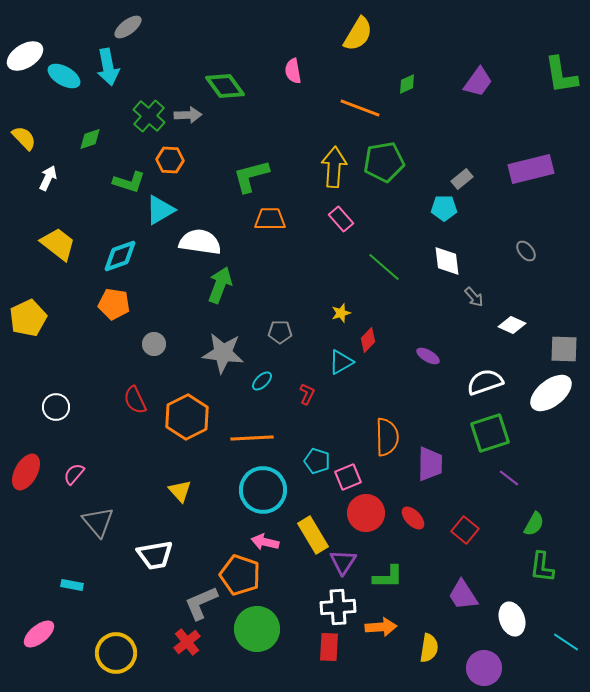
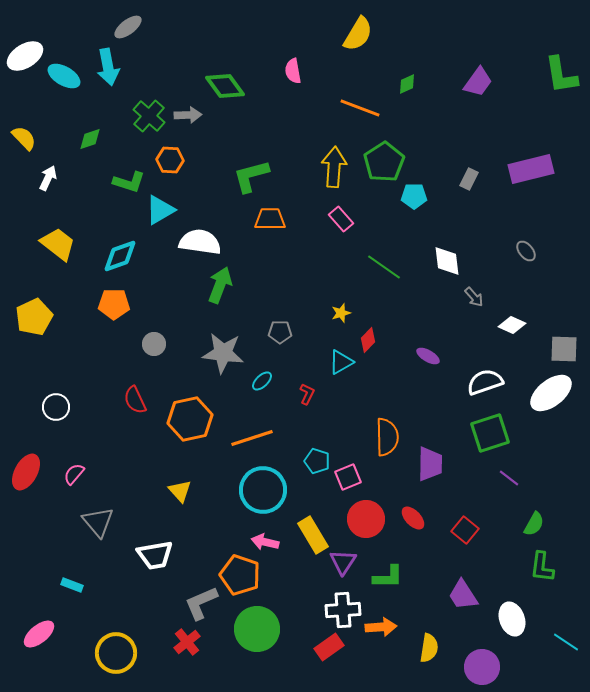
green pentagon at (384, 162): rotated 24 degrees counterclockwise
gray rectangle at (462, 179): moved 7 px right; rotated 25 degrees counterclockwise
cyan pentagon at (444, 208): moved 30 px left, 12 px up
green line at (384, 267): rotated 6 degrees counterclockwise
orange pentagon at (114, 304): rotated 8 degrees counterclockwise
yellow pentagon at (28, 318): moved 6 px right, 1 px up
orange hexagon at (187, 417): moved 3 px right, 2 px down; rotated 15 degrees clockwise
orange line at (252, 438): rotated 15 degrees counterclockwise
red circle at (366, 513): moved 6 px down
cyan rectangle at (72, 585): rotated 10 degrees clockwise
white cross at (338, 607): moved 5 px right, 3 px down
red rectangle at (329, 647): rotated 52 degrees clockwise
purple circle at (484, 668): moved 2 px left, 1 px up
